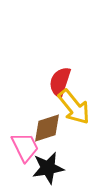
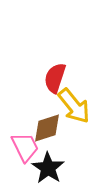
red semicircle: moved 5 px left, 4 px up
yellow arrow: moved 1 px up
black star: rotated 28 degrees counterclockwise
